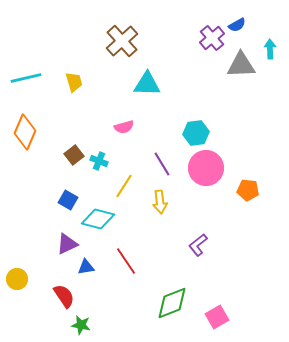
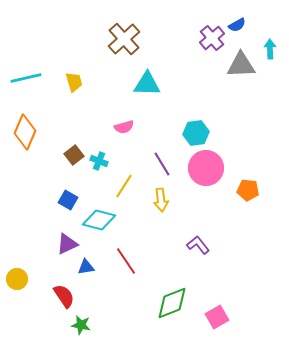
brown cross: moved 2 px right, 2 px up
yellow arrow: moved 1 px right, 2 px up
cyan diamond: moved 1 px right, 1 px down
purple L-shape: rotated 90 degrees clockwise
